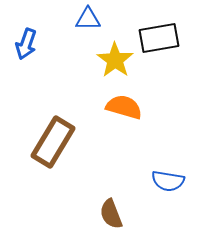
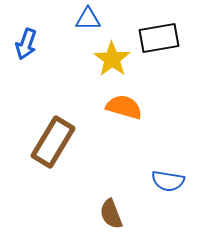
yellow star: moved 3 px left, 1 px up
